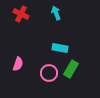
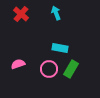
red cross: rotated 14 degrees clockwise
pink semicircle: rotated 128 degrees counterclockwise
pink circle: moved 4 px up
